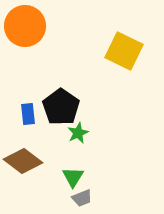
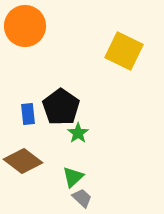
green star: rotated 10 degrees counterclockwise
green triangle: rotated 15 degrees clockwise
gray trapezoid: rotated 115 degrees counterclockwise
